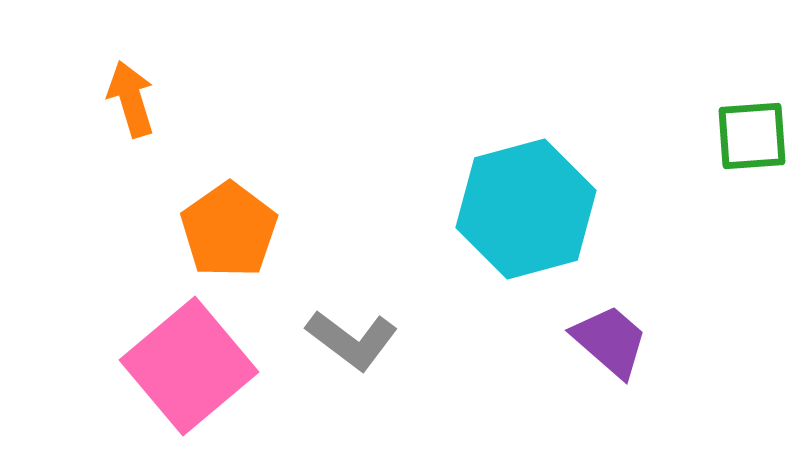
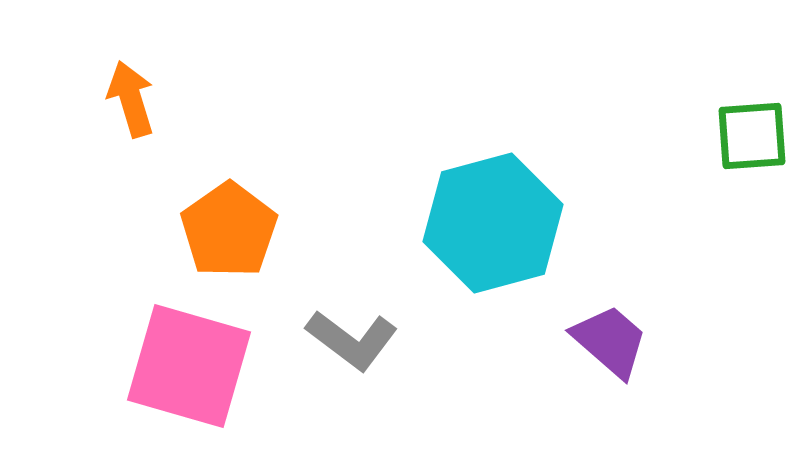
cyan hexagon: moved 33 px left, 14 px down
pink square: rotated 34 degrees counterclockwise
